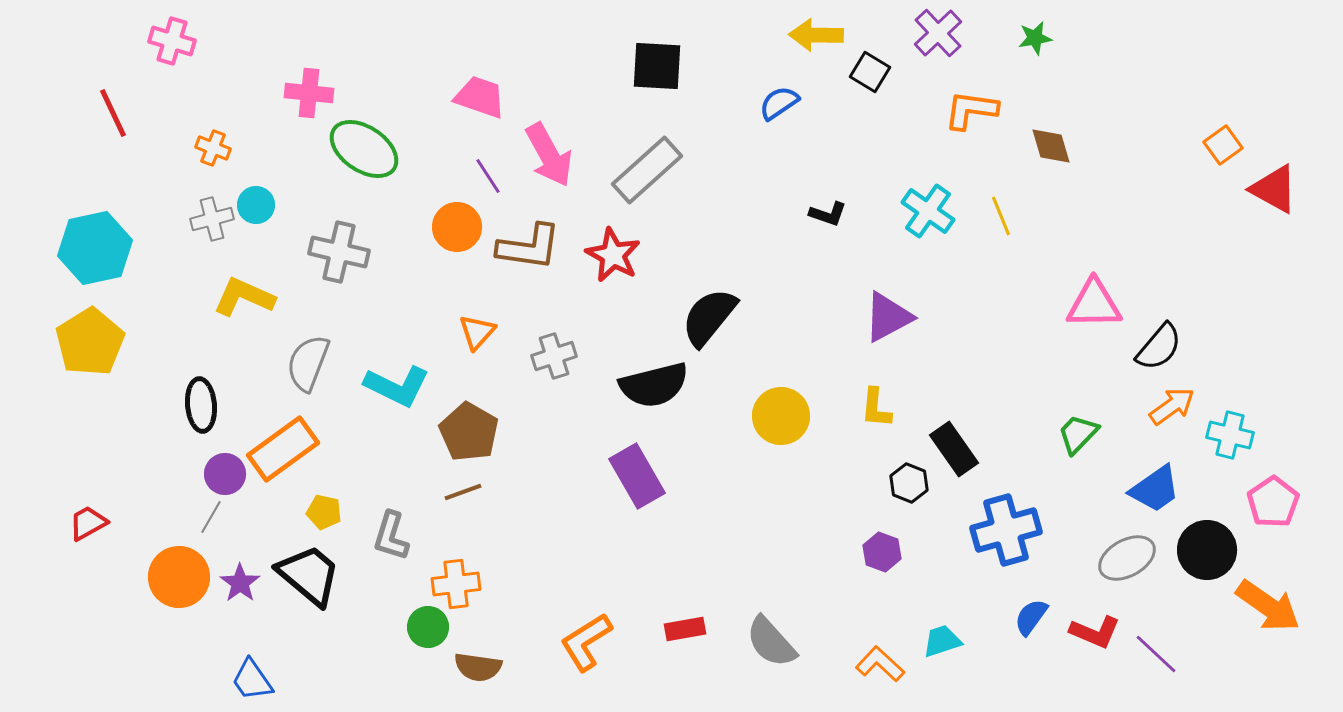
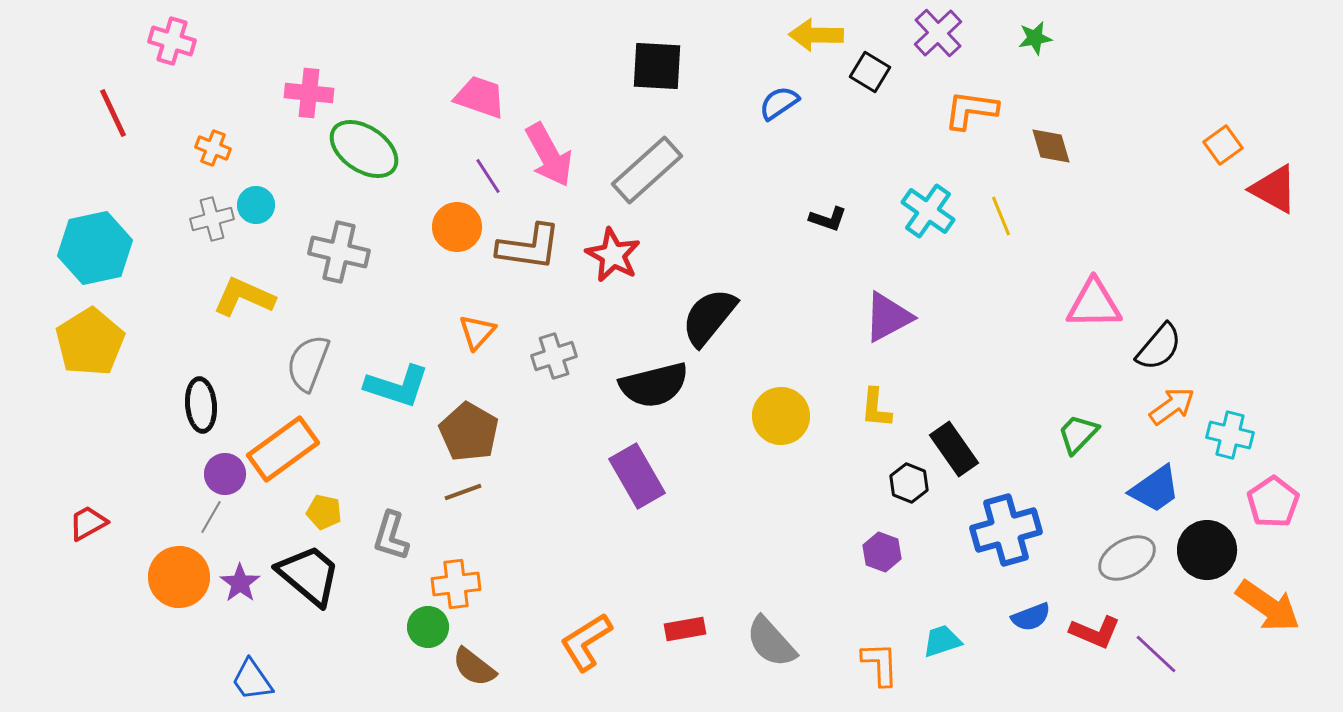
black L-shape at (828, 214): moved 5 px down
cyan L-shape at (397, 386): rotated 8 degrees counterclockwise
blue semicircle at (1031, 617): rotated 147 degrees counterclockwise
orange L-shape at (880, 664): rotated 45 degrees clockwise
brown semicircle at (478, 667): moved 4 px left; rotated 30 degrees clockwise
